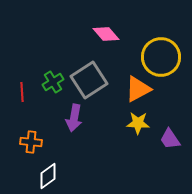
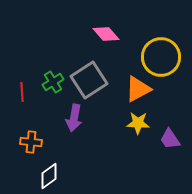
white diamond: moved 1 px right
